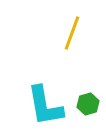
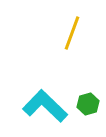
cyan L-shape: rotated 144 degrees clockwise
